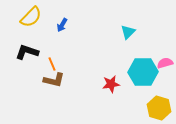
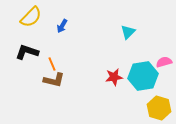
blue arrow: moved 1 px down
pink semicircle: moved 1 px left, 1 px up
cyan hexagon: moved 4 px down; rotated 8 degrees counterclockwise
red star: moved 3 px right, 7 px up
